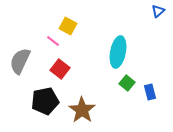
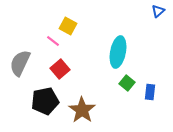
gray semicircle: moved 2 px down
red square: rotated 12 degrees clockwise
blue rectangle: rotated 21 degrees clockwise
